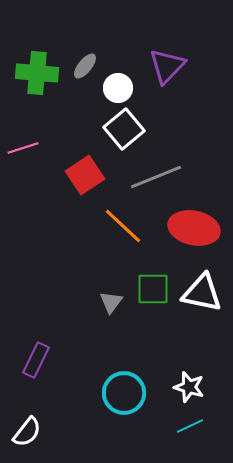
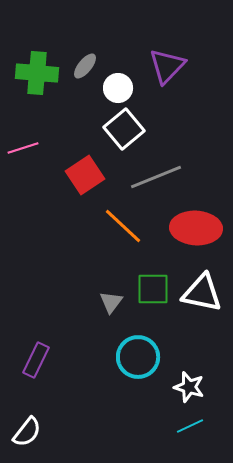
red ellipse: moved 2 px right; rotated 9 degrees counterclockwise
cyan circle: moved 14 px right, 36 px up
